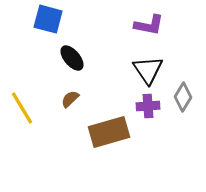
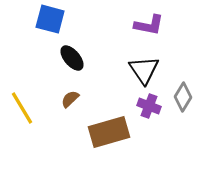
blue square: moved 2 px right
black triangle: moved 4 px left
purple cross: moved 1 px right; rotated 25 degrees clockwise
